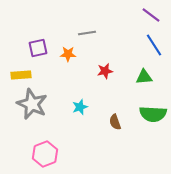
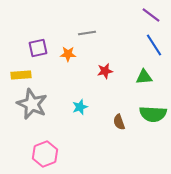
brown semicircle: moved 4 px right
